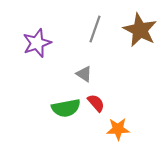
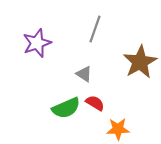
brown star: moved 32 px down; rotated 16 degrees clockwise
red semicircle: moved 1 px left; rotated 18 degrees counterclockwise
green semicircle: rotated 12 degrees counterclockwise
